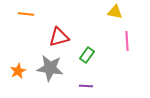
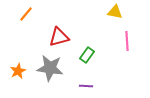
orange line: rotated 56 degrees counterclockwise
